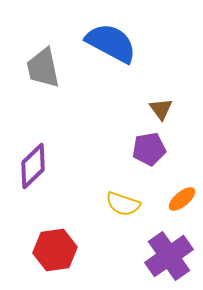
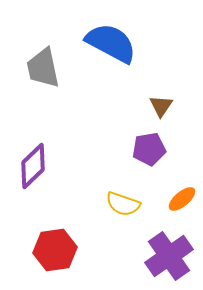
brown triangle: moved 3 px up; rotated 10 degrees clockwise
